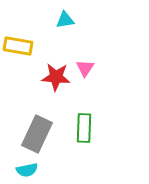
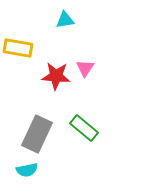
yellow rectangle: moved 2 px down
red star: moved 1 px up
green rectangle: rotated 52 degrees counterclockwise
